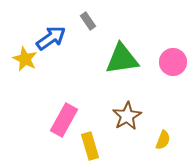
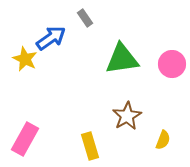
gray rectangle: moved 3 px left, 3 px up
pink circle: moved 1 px left, 2 px down
pink rectangle: moved 39 px left, 19 px down
